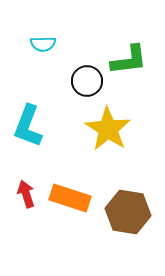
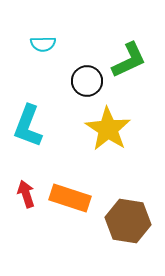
green L-shape: rotated 18 degrees counterclockwise
brown hexagon: moved 9 px down
